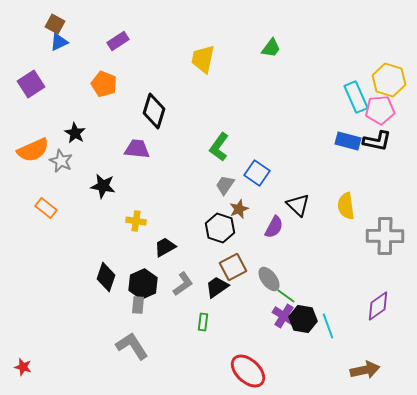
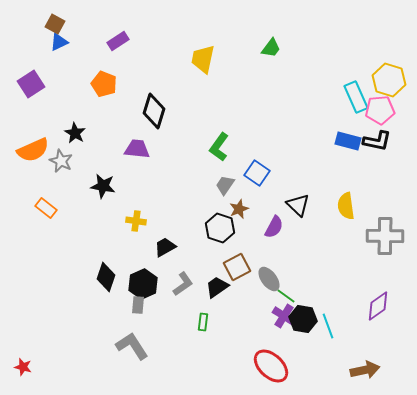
brown square at (233, 267): moved 4 px right
red ellipse at (248, 371): moved 23 px right, 5 px up
